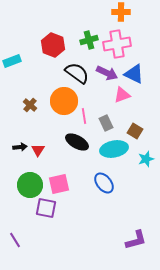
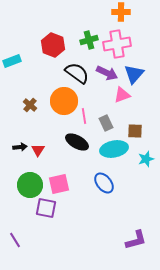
blue triangle: rotated 45 degrees clockwise
brown square: rotated 28 degrees counterclockwise
